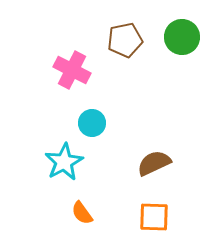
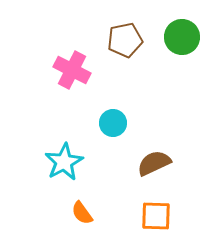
cyan circle: moved 21 px right
orange square: moved 2 px right, 1 px up
